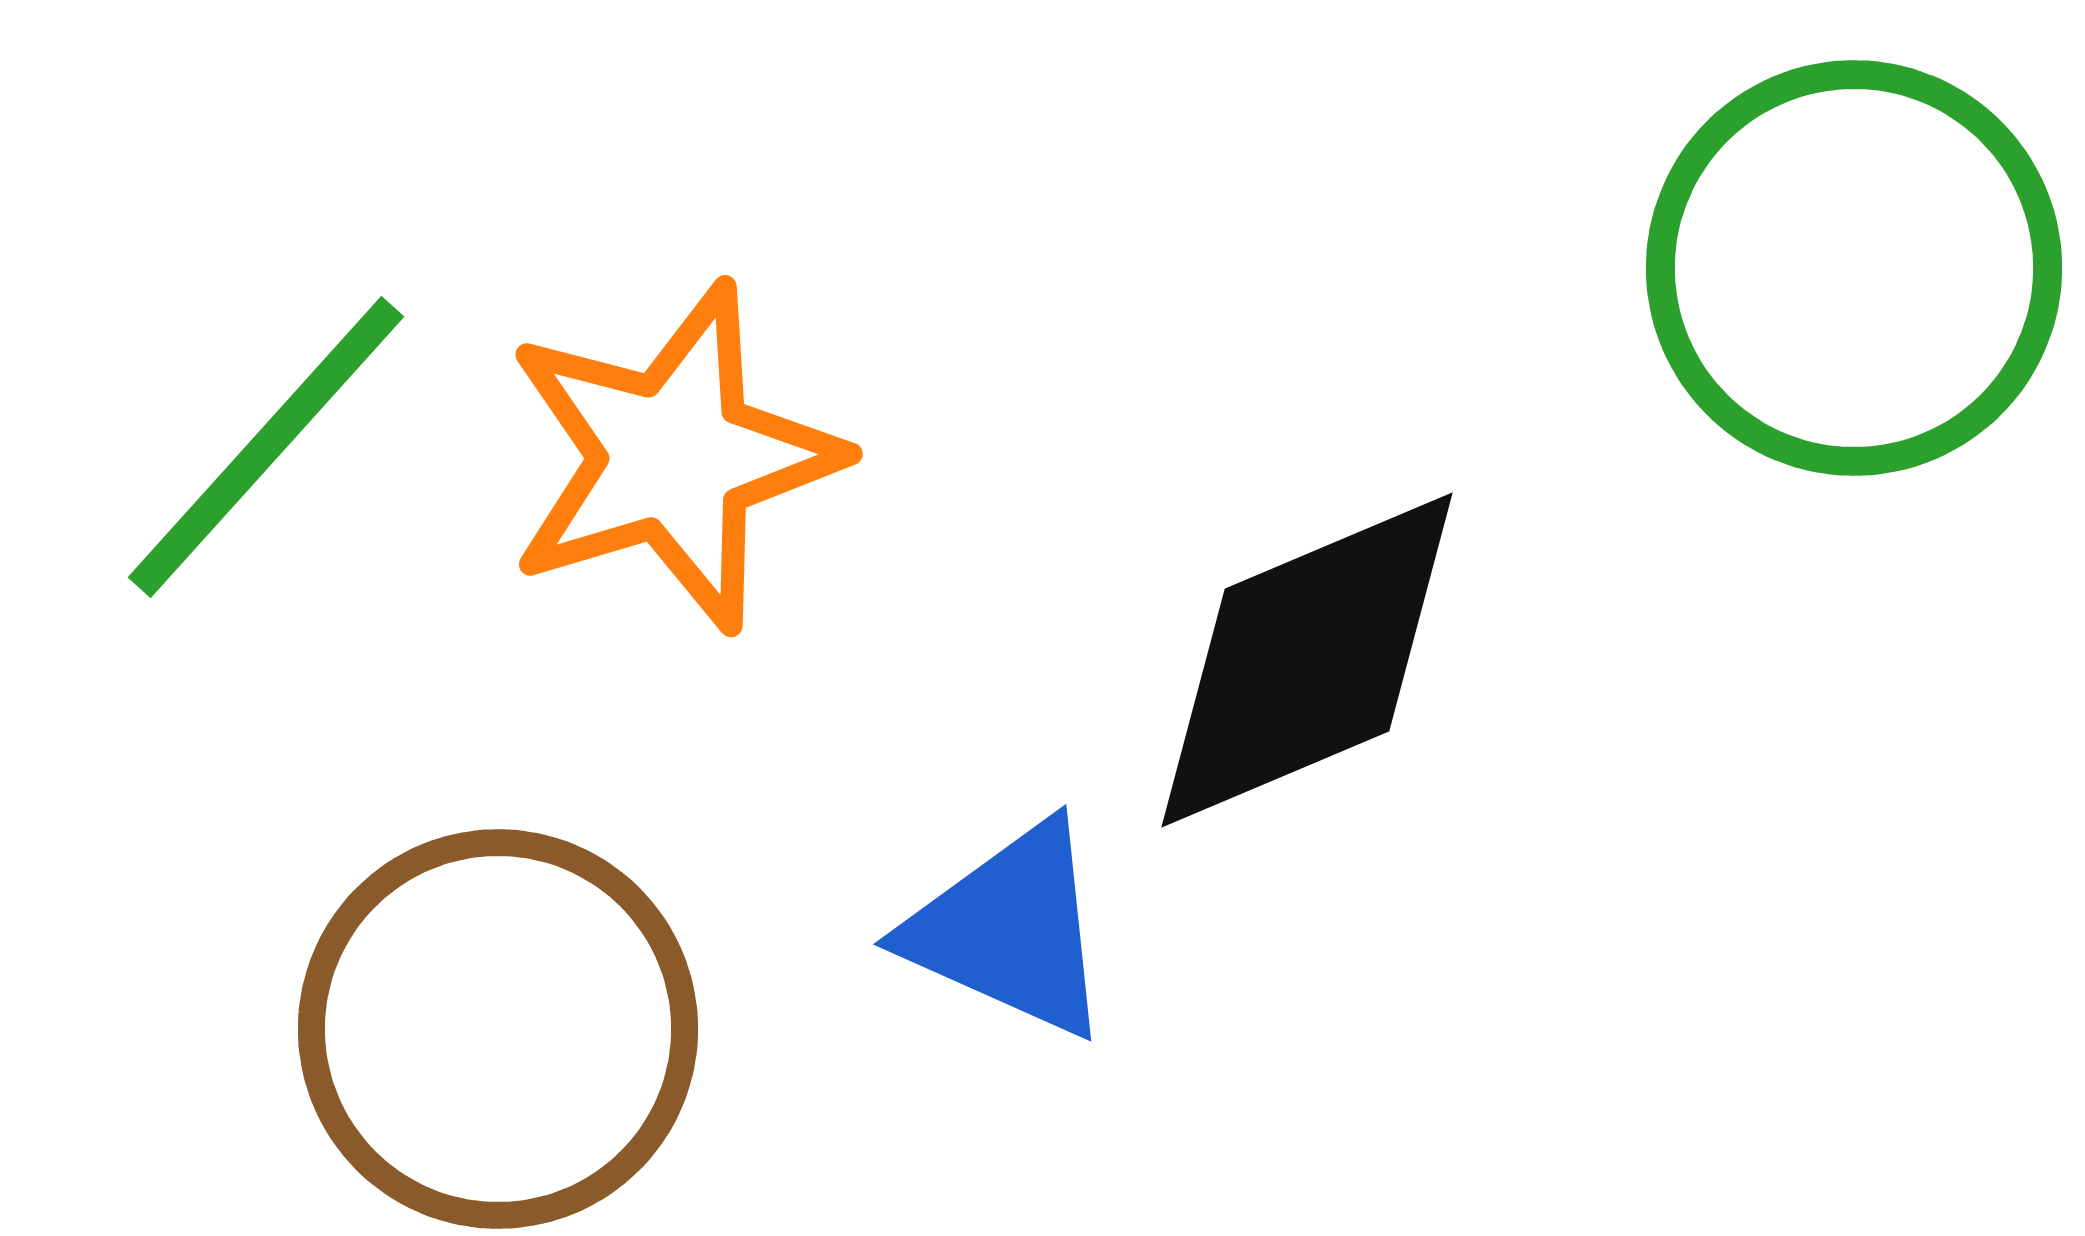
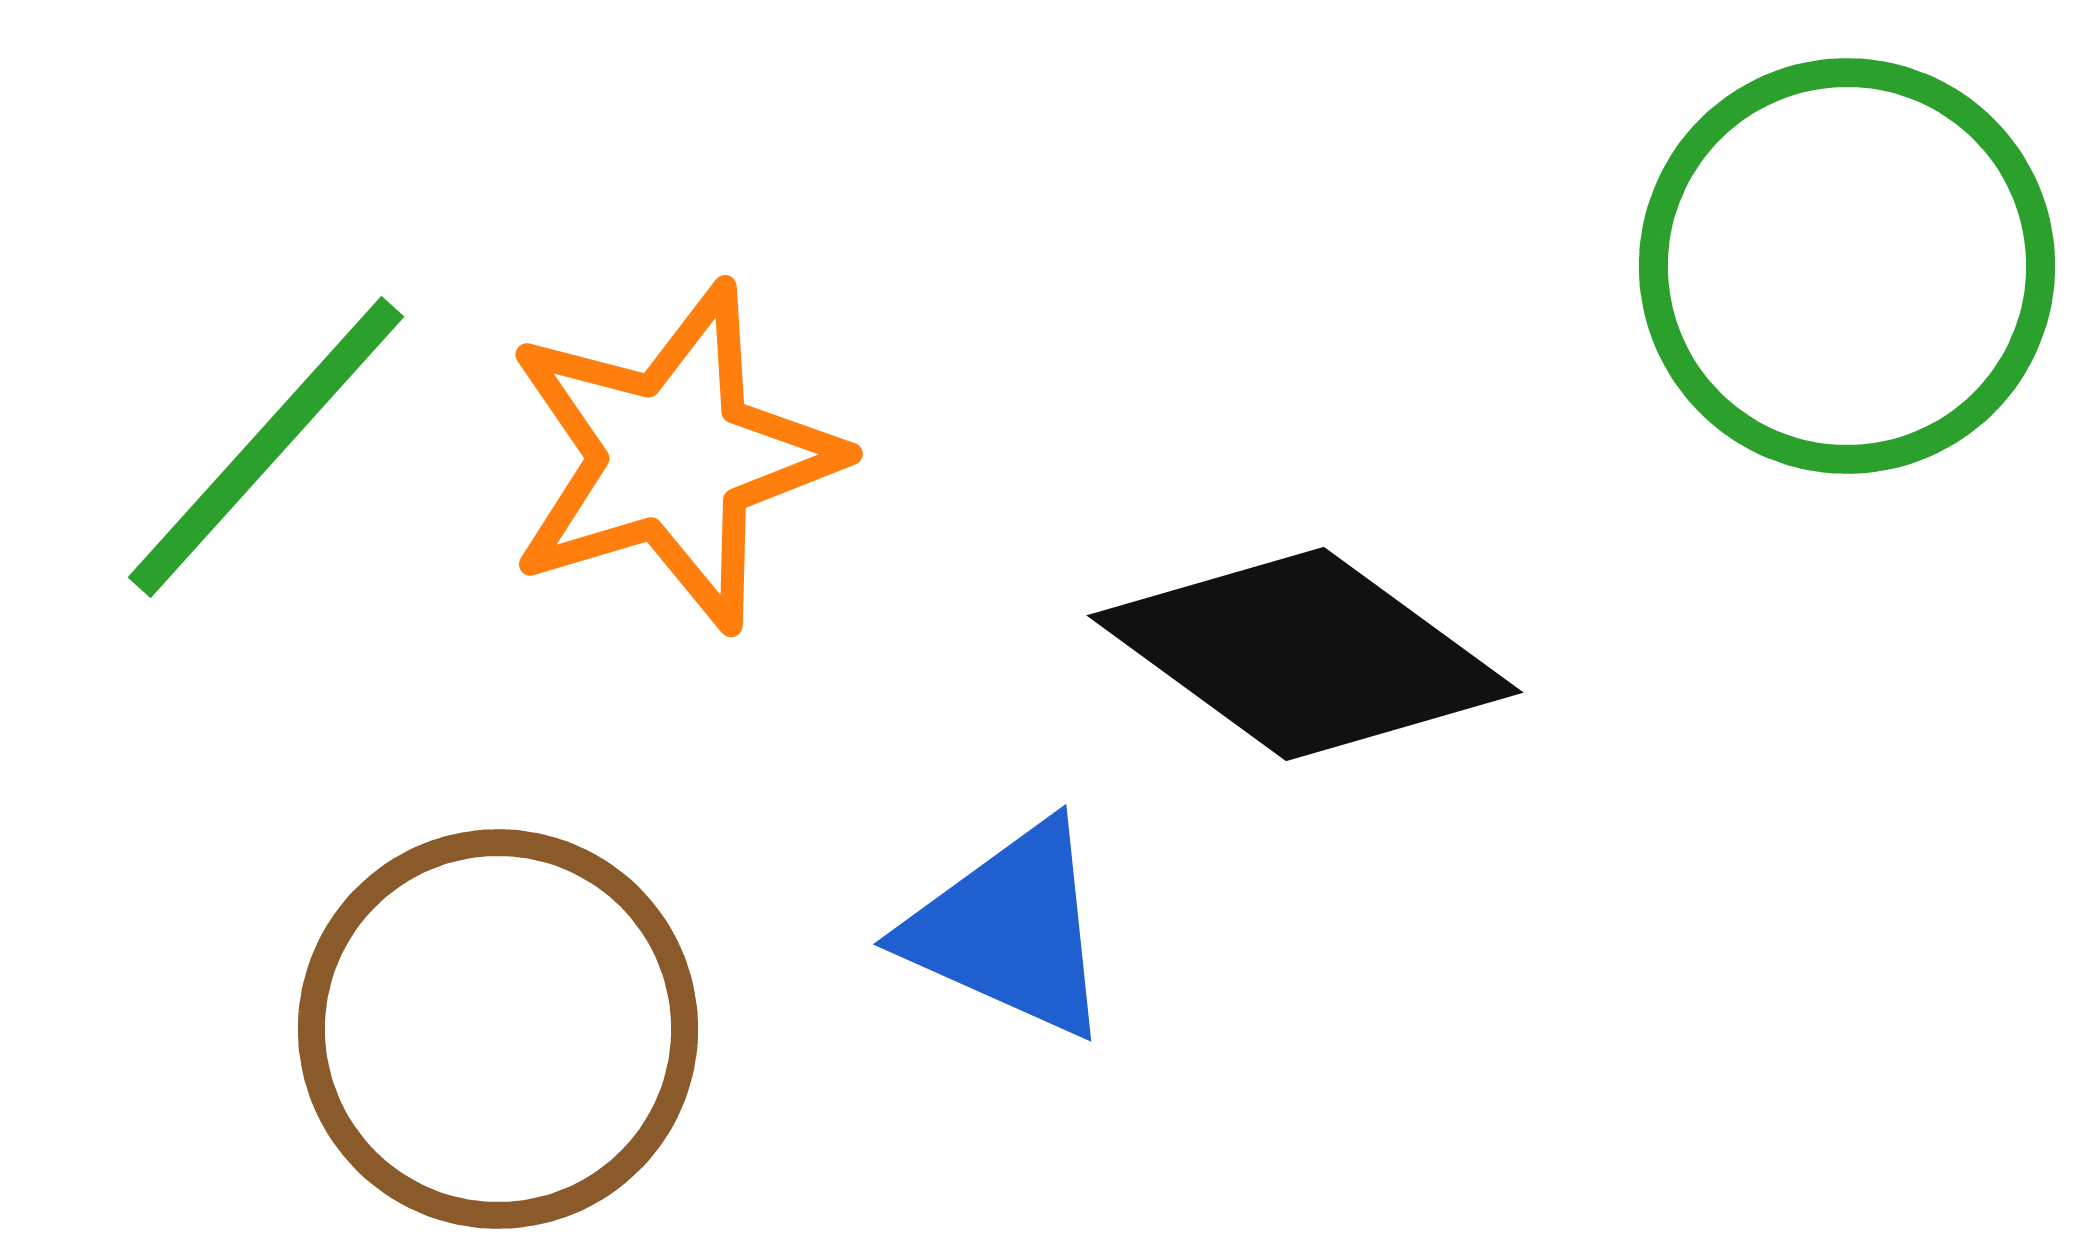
green circle: moved 7 px left, 2 px up
black diamond: moved 2 px left, 6 px up; rotated 59 degrees clockwise
